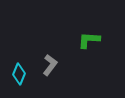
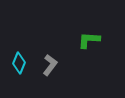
cyan diamond: moved 11 px up
